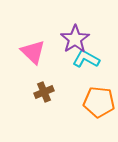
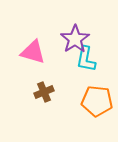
pink triangle: rotated 28 degrees counterclockwise
cyan L-shape: rotated 108 degrees counterclockwise
orange pentagon: moved 2 px left, 1 px up
